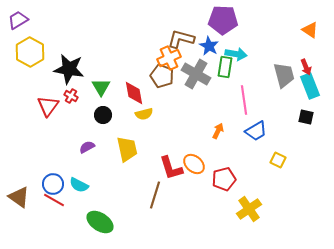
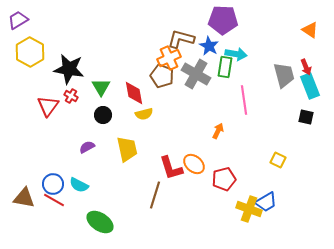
blue trapezoid: moved 10 px right, 71 px down
brown triangle: moved 5 px right, 1 px down; rotated 25 degrees counterclockwise
yellow cross: rotated 35 degrees counterclockwise
